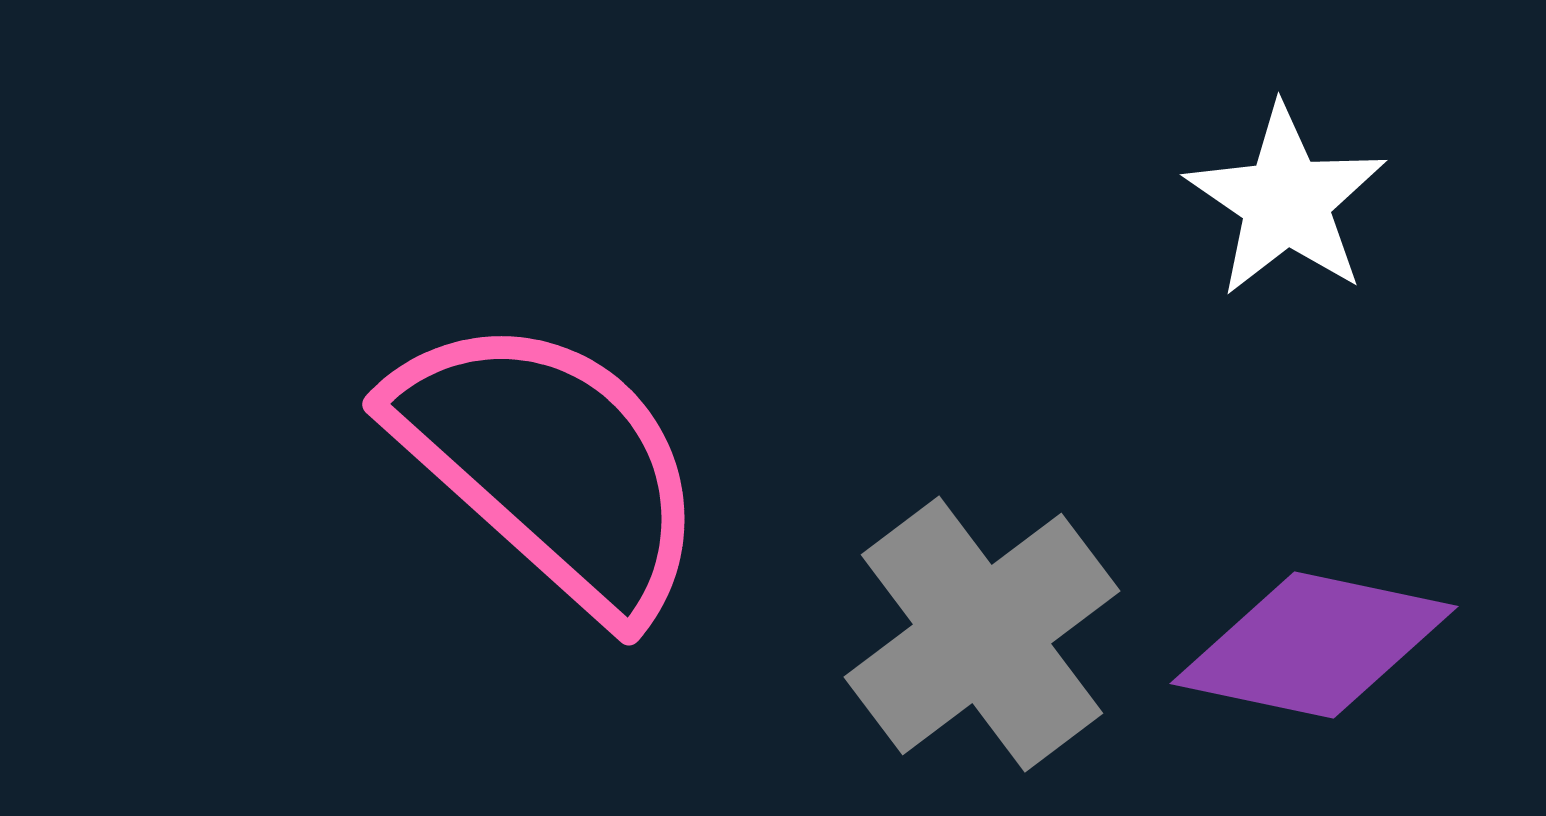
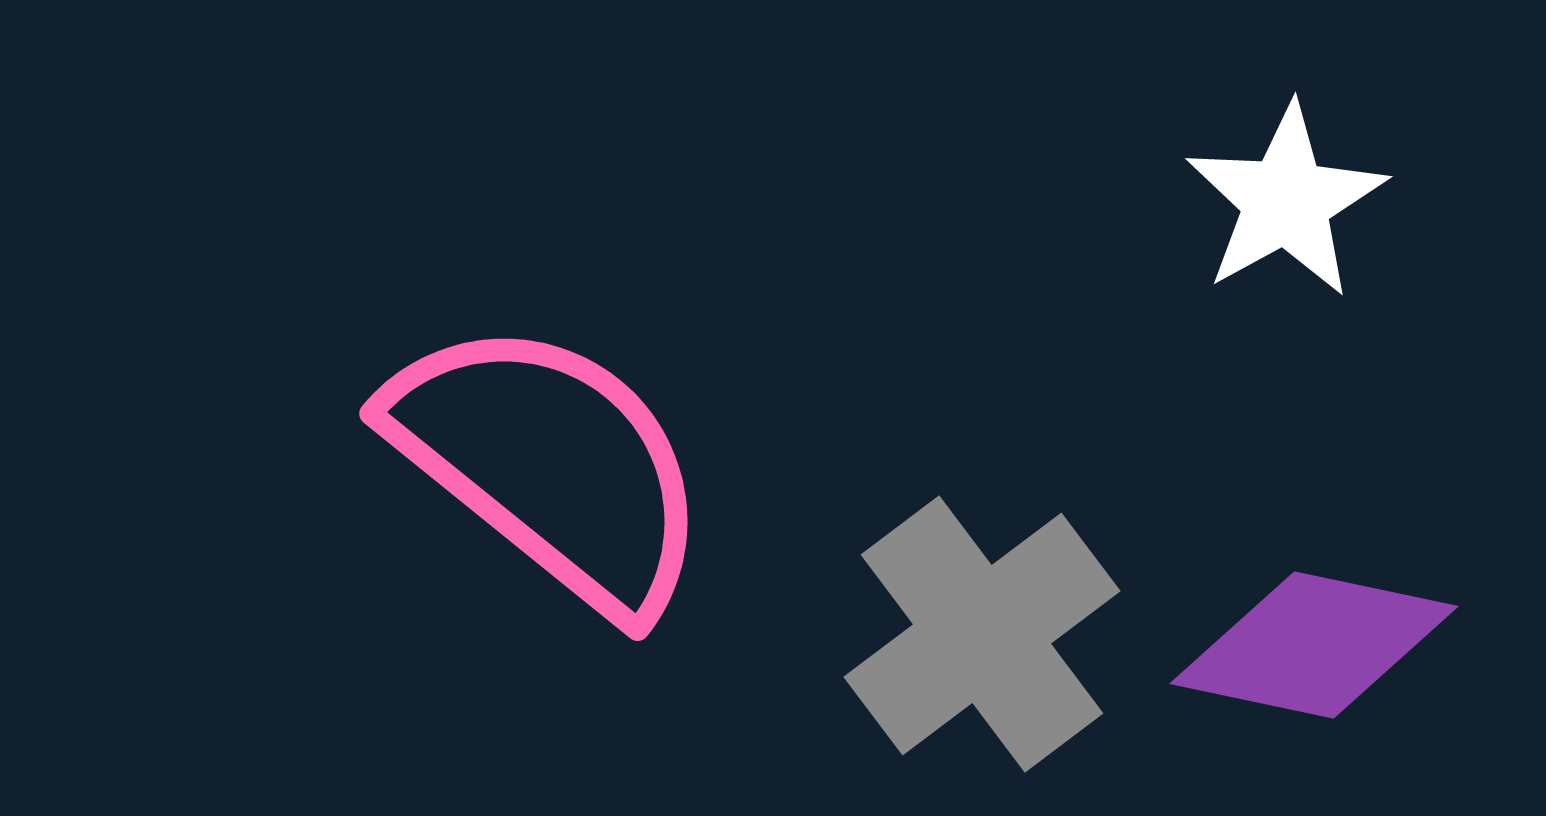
white star: rotated 9 degrees clockwise
pink semicircle: rotated 3 degrees counterclockwise
